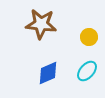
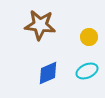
brown star: moved 1 px left, 1 px down
cyan ellipse: rotated 25 degrees clockwise
